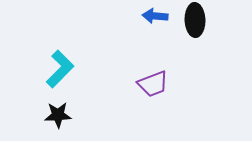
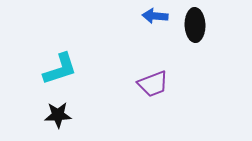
black ellipse: moved 5 px down
cyan L-shape: rotated 27 degrees clockwise
